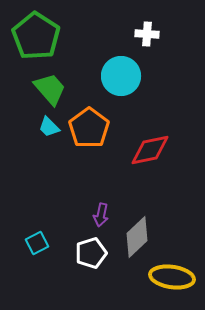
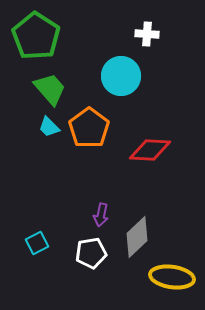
red diamond: rotated 15 degrees clockwise
white pentagon: rotated 8 degrees clockwise
